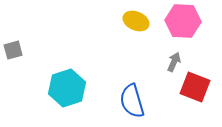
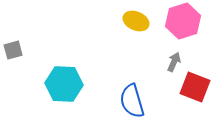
pink hexagon: rotated 20 degrees counterclockwise
cyan hexagon: moved 3 px left, 4 px up; rotated 21 degrees clockwise
